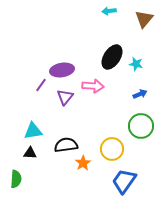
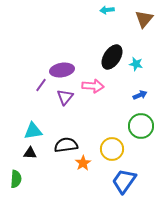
cyan arrow: moved 2 px left, 1 px up
blue arrow: moved 1 px down
